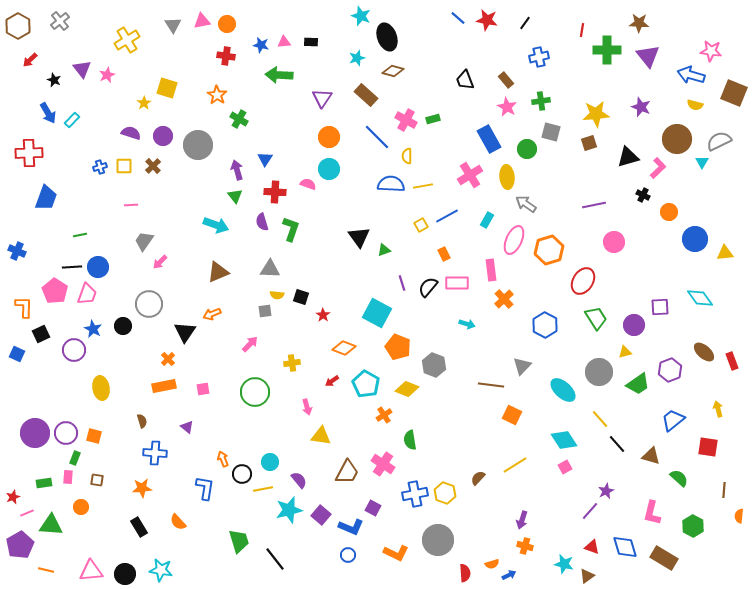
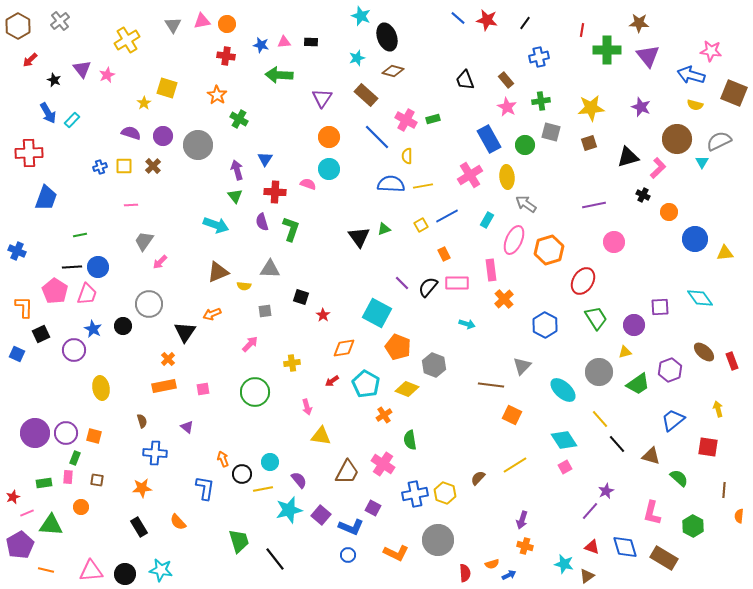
yellow star at (596, 114): moved 5 px left, 6 px up
green circle at (527, 149): moved 2 px left, 4 px up
green triangle at (384, 250): moved 21 px up
purple line at (402, 283): rotated 28 degrees counterclockwise
yellow semicircle at (277, 295): moved 33 px left, 9 px up
orange diamond at (344, 348): rotated 30 degrees counterclockwise
